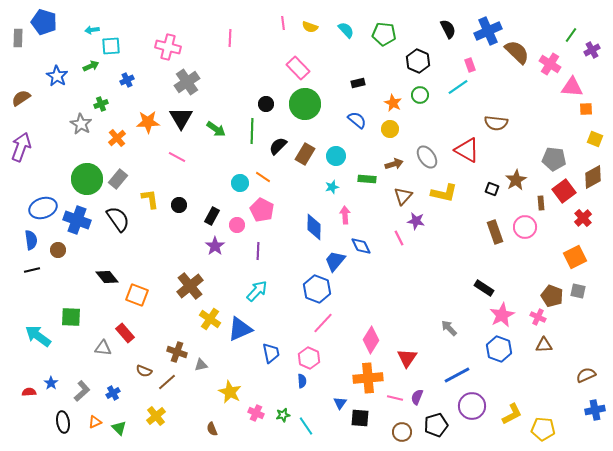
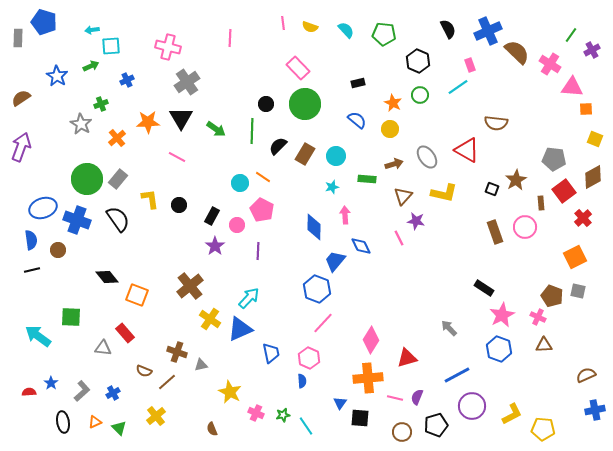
cyan arrow at (257, 291): moved 8 px left, 7 px down
red triangle at (407, 358): rotated 40 degrees clockwise
